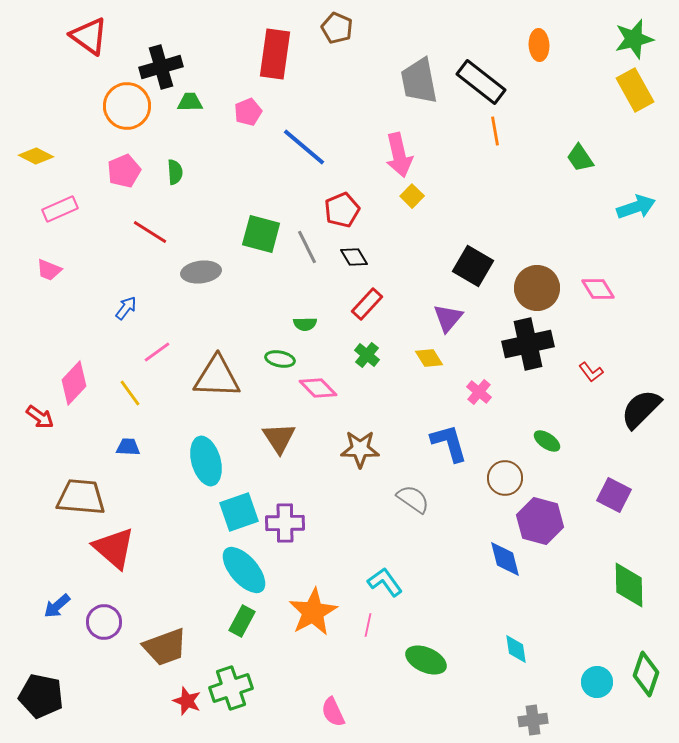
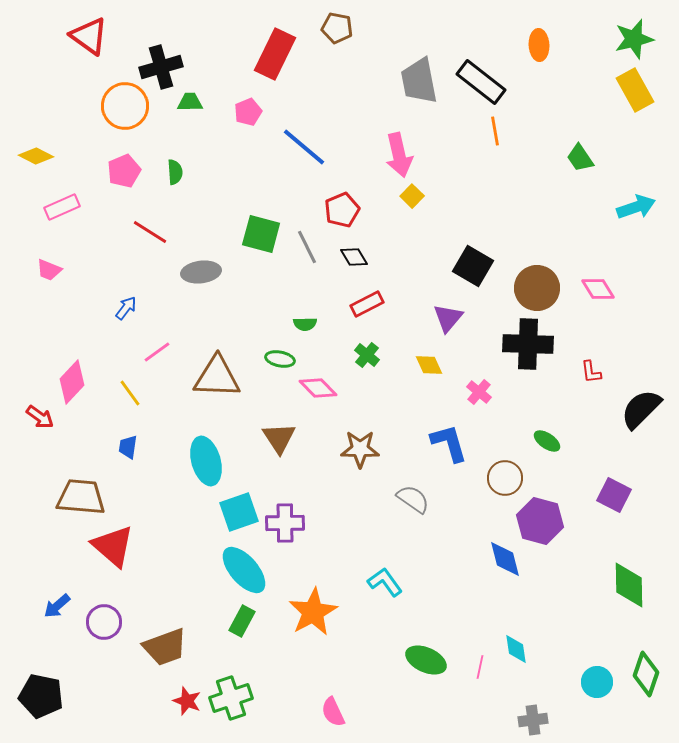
brown pentagon at (337, 28): rotated 12 degrees counterclockwise
red rectangle at (275, 54): rotated 18 degrees clockwise
orange circle at (127, 106): moved 2 px left
pink rectangle at (60, 209): moved 2 px right, 2 px up
red rectangle at (367, 304): rotated 20 degrees clockwise
black cross at (528, 344): rotated 15 degrees clockwise
yellow diamond at (429, 358): moved 7 px down; rotated 8 degrees clockwise
red L-shape at (591, 372): rotated 30 degrees clockwise
pink diamond at (74, 383): moved 2 px left, 1 px up
blue trapezoid at (128, 447): rotated 85 degrees counterclockwise
red triangle at (114, 548): moved 1 px left, 2 px up
pink line at (368, 625): moved 112 px right, 42 px down
green cross at (231, 688): moved 10 px down
